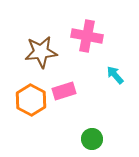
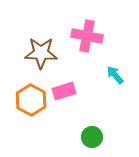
brown star: moved 1 px down; rotated 8 degrees clockwise
green circle: moved 2 px up
